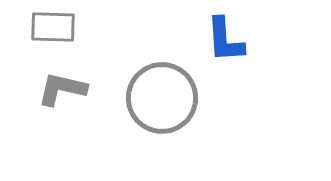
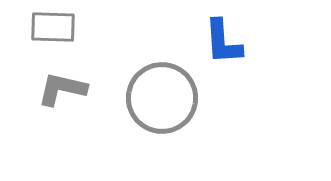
blue L-shape: moved 2 px left, 2 px down
